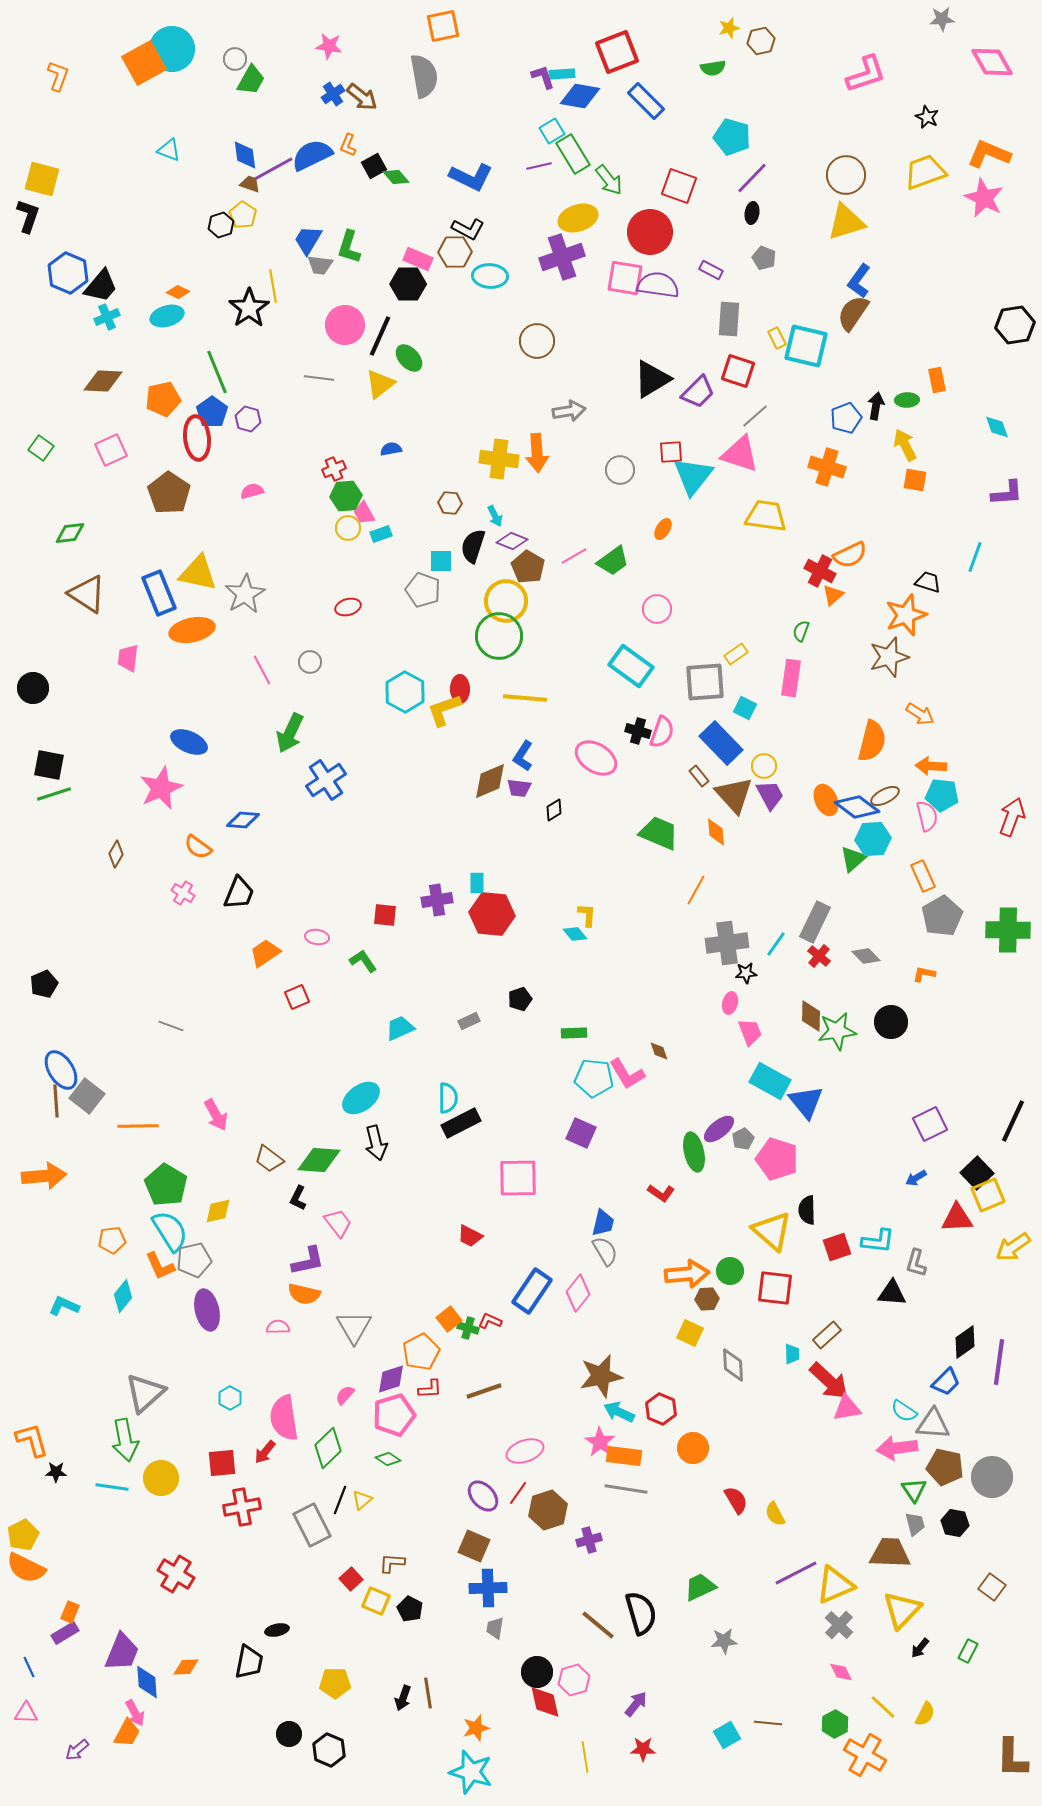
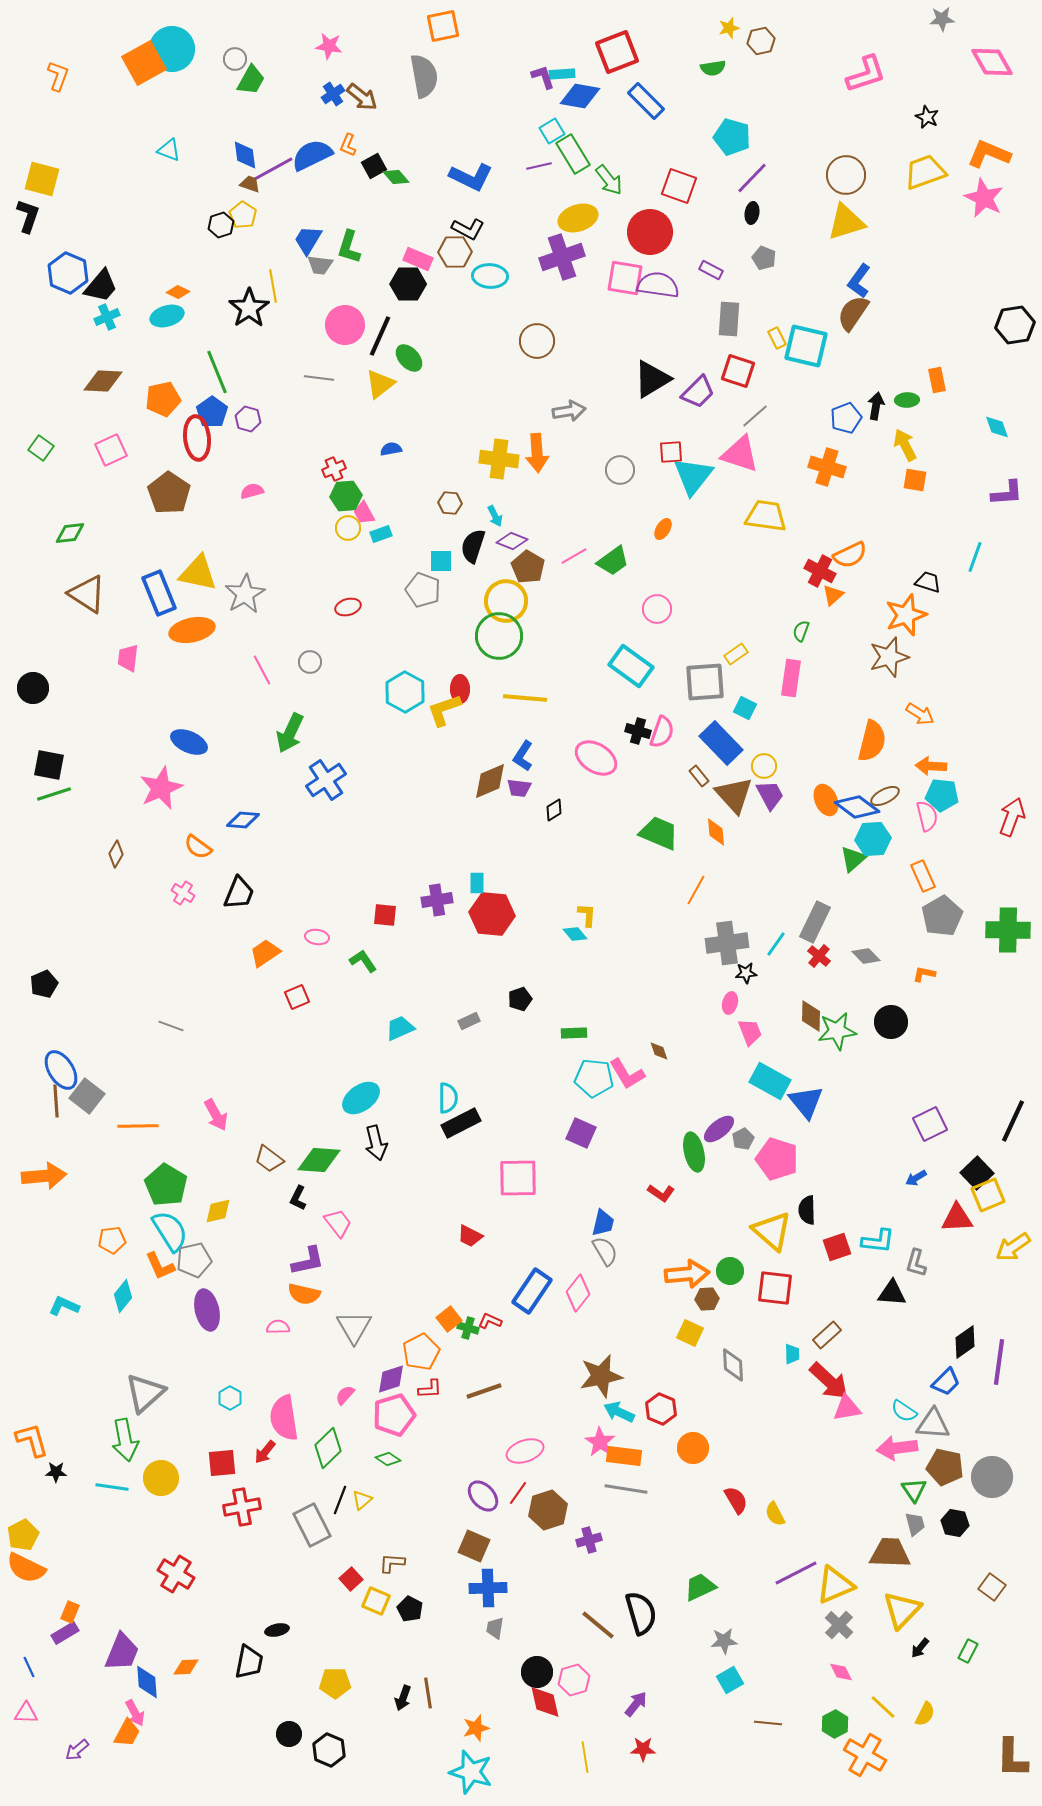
cyan square at (727, 1735): moved 3 px right, 55 px up
